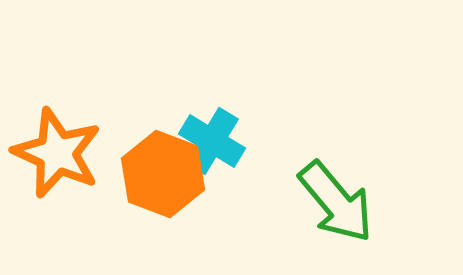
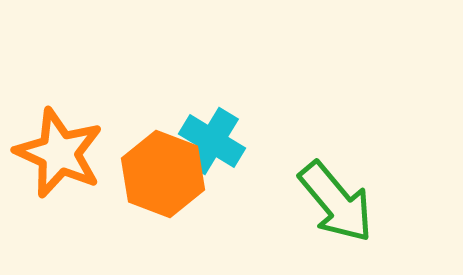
orange star: moved 2 px right
